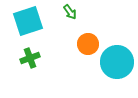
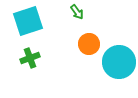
green arrow: moved 7 px right
orange circle: moved 1 px right
cyan circle: moved 2 px right
